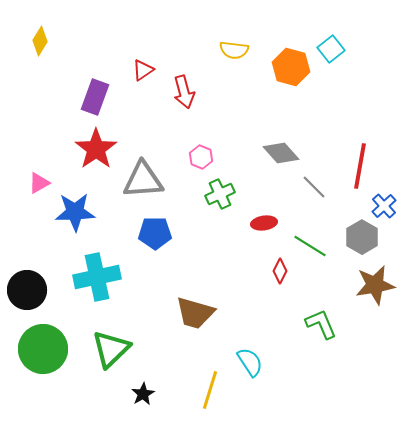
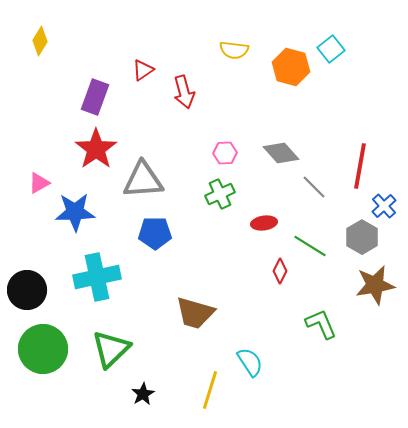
pink hexagon: moved 24 px right, 4 px up; rotated 25 degrees counterclockwise
